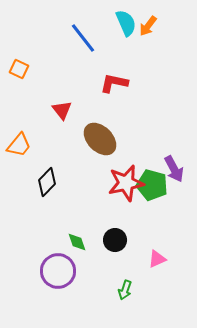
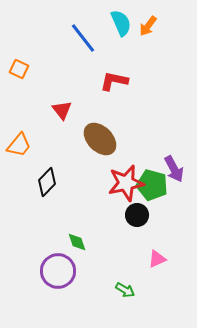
cyan semicircle: moved 5 px left
red L-shape: moved 2 px up
black circle: moved 22 px right, 25 px up
green arrow: rotated 78 degrees counterclockwise
